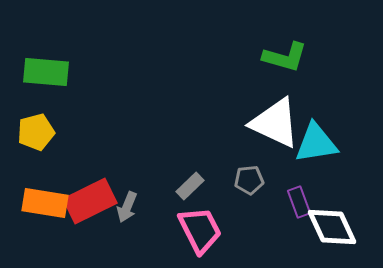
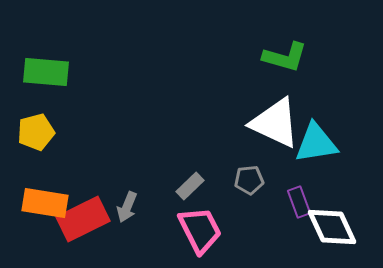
red rectangle: moved 7 px left, 18 px down
